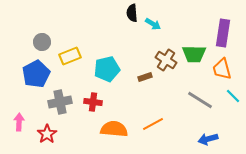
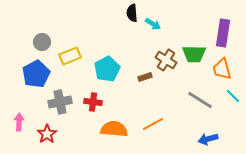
cyan pentagon: rotated 15 degrees counterclockwise
